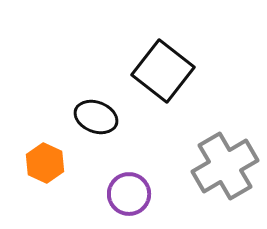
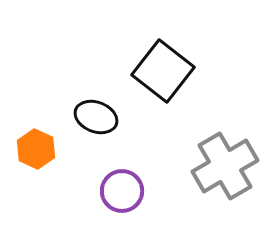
orange hexagon: moved 9 px left, 14 px up
purple circle: moved 7 px left, 3 px up
